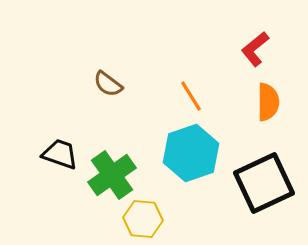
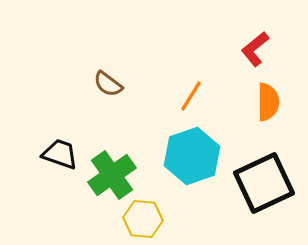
orange line: rotated 64 degrees clockwise
cyan hexagon: moved 1 px right, 3 px down
